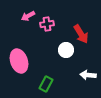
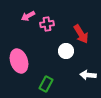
white circle: moved 1 px down
